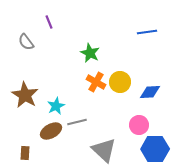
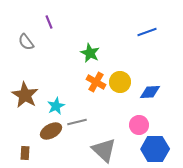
blue line: rotated 12 degrees counterclockwise
